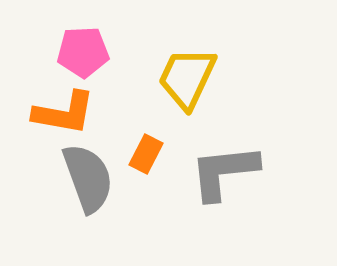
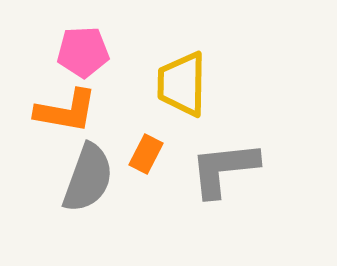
yellow trapezoid: moved 5 px left, 6 px down; rotated 24 degrees counterclockwise
orange L-shape: moved 2 px right, 2 px up
gray L-shape: moved 3 px up
gray semicircle: rotated 40 degrees clockwise
